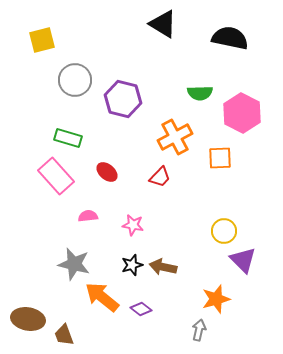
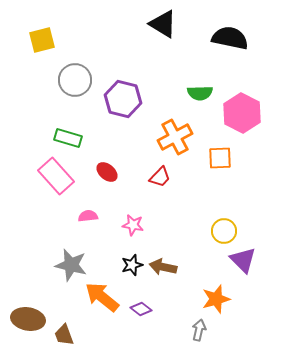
gray star: moved 3 px left, 1 px down
